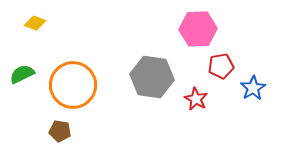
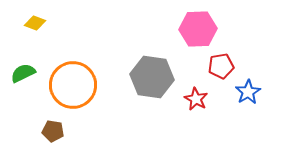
green semicircle: moved 1 px right, 1 px up
blue star: moved 5 px left, 4 px down
brown pentagon: moved 7 px left
